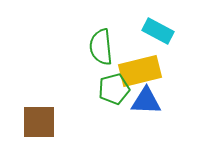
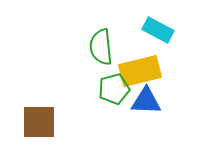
cyan rectangle: moved 1 px up
